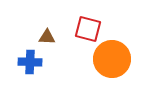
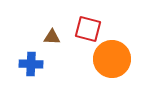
brown triangle: moved 5 px right
blue cross: moved 1 px right, 2 px down
